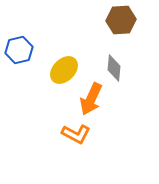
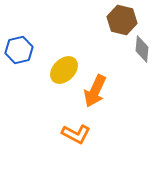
brown hexagon: moved 1 px right; rotated 16 degrees clockwise
gray diamond: moved 28 px right, 19 px up
orange arrow: moved 4 px right, 8 px up
